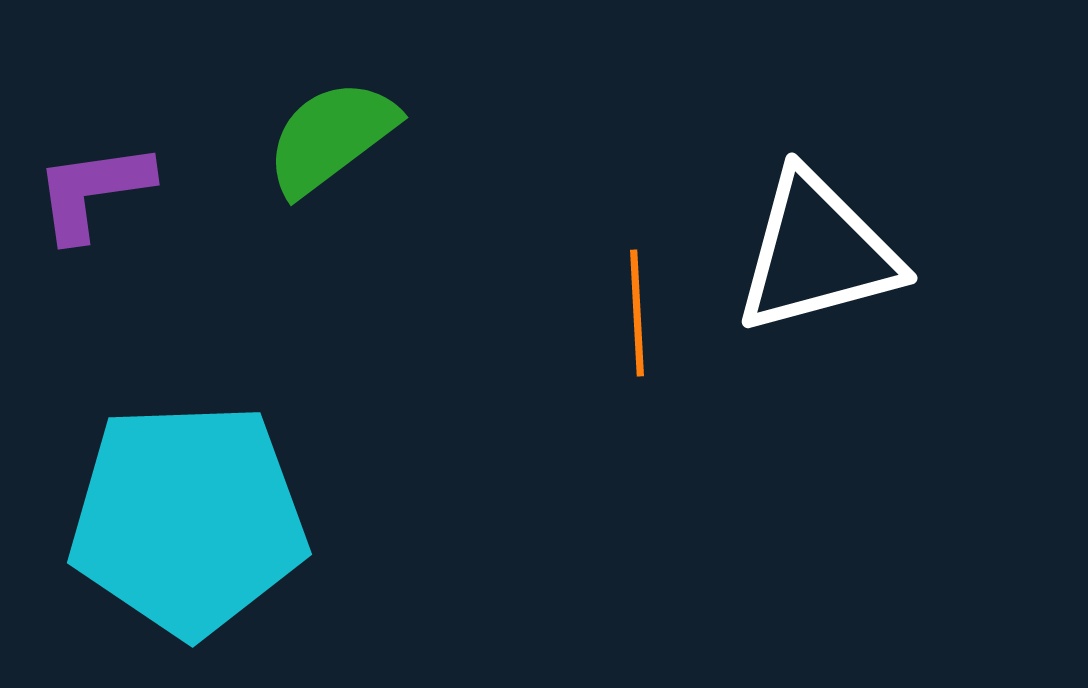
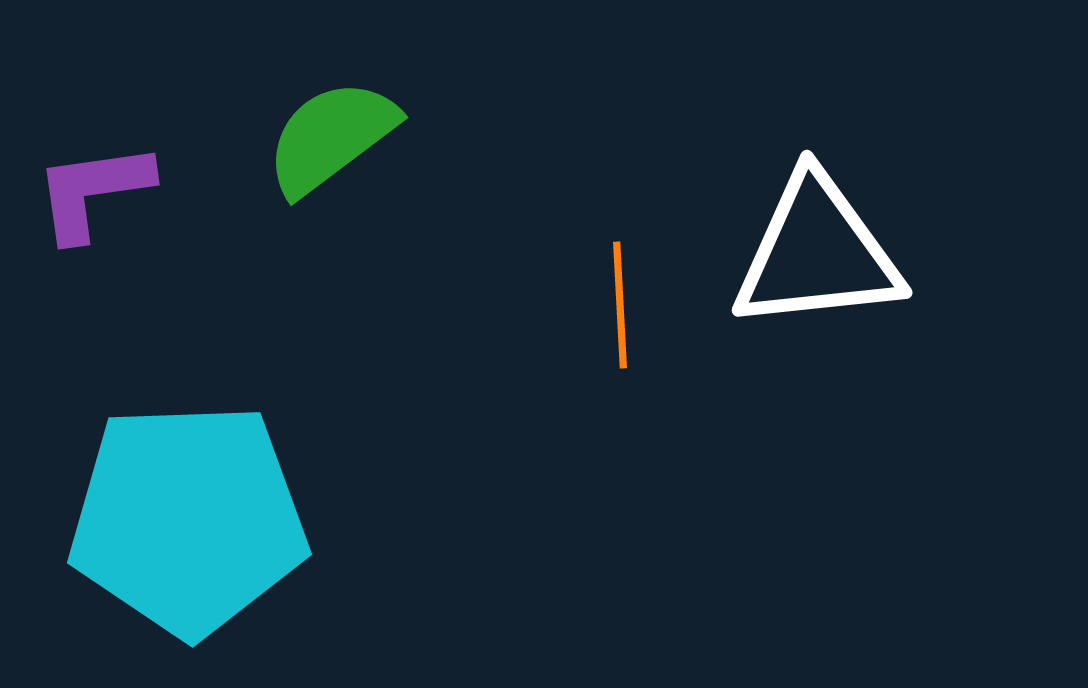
white triangle: rotated 9 degrees clockwise
orange line: moved 17 px left, 8 px up
